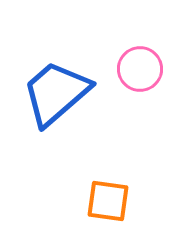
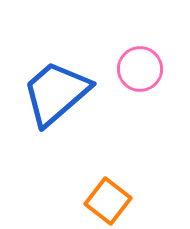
orange square: rotated 30 degrees clockwise
